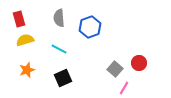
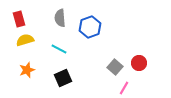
gray semicircle: moved 1 px right
gray square: moved 2 px up
